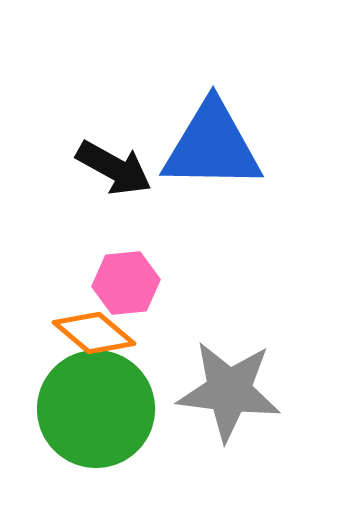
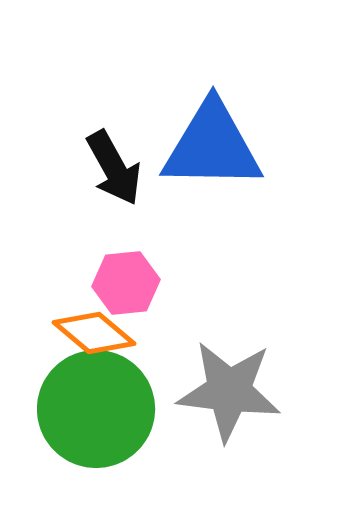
black arrow: rotated 32 degrees clockwise
